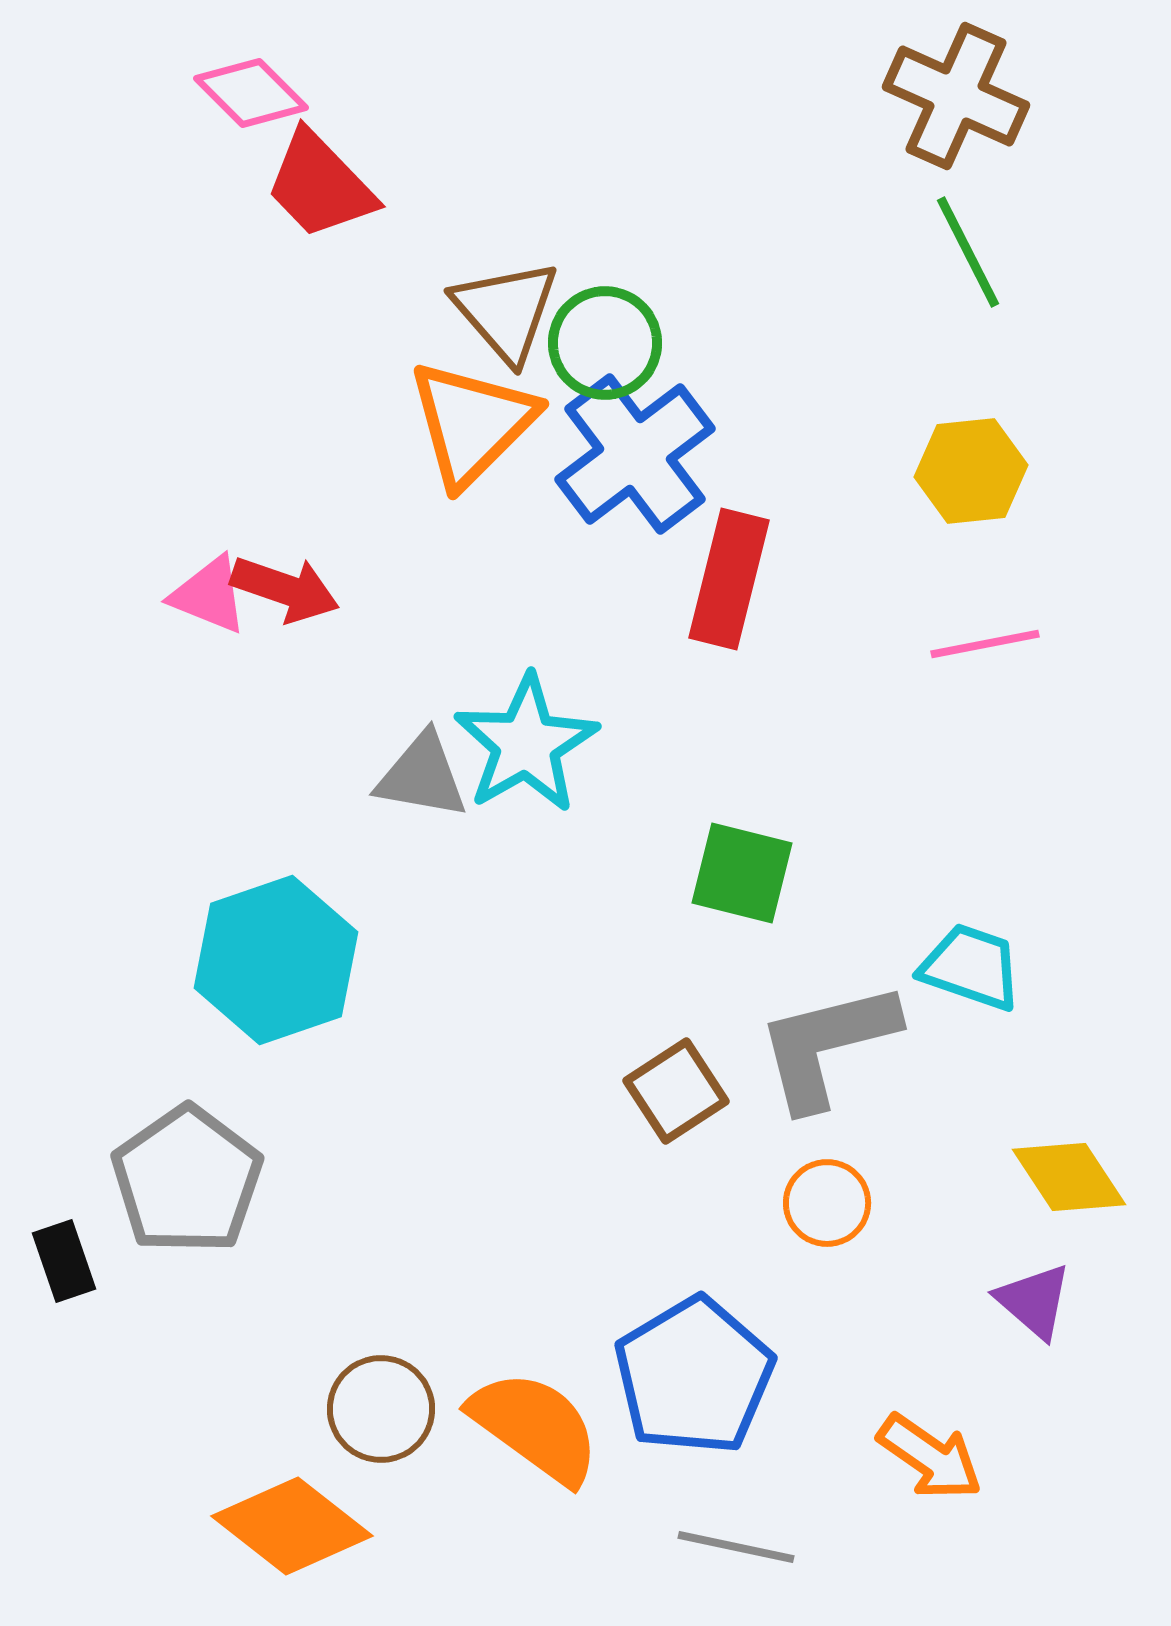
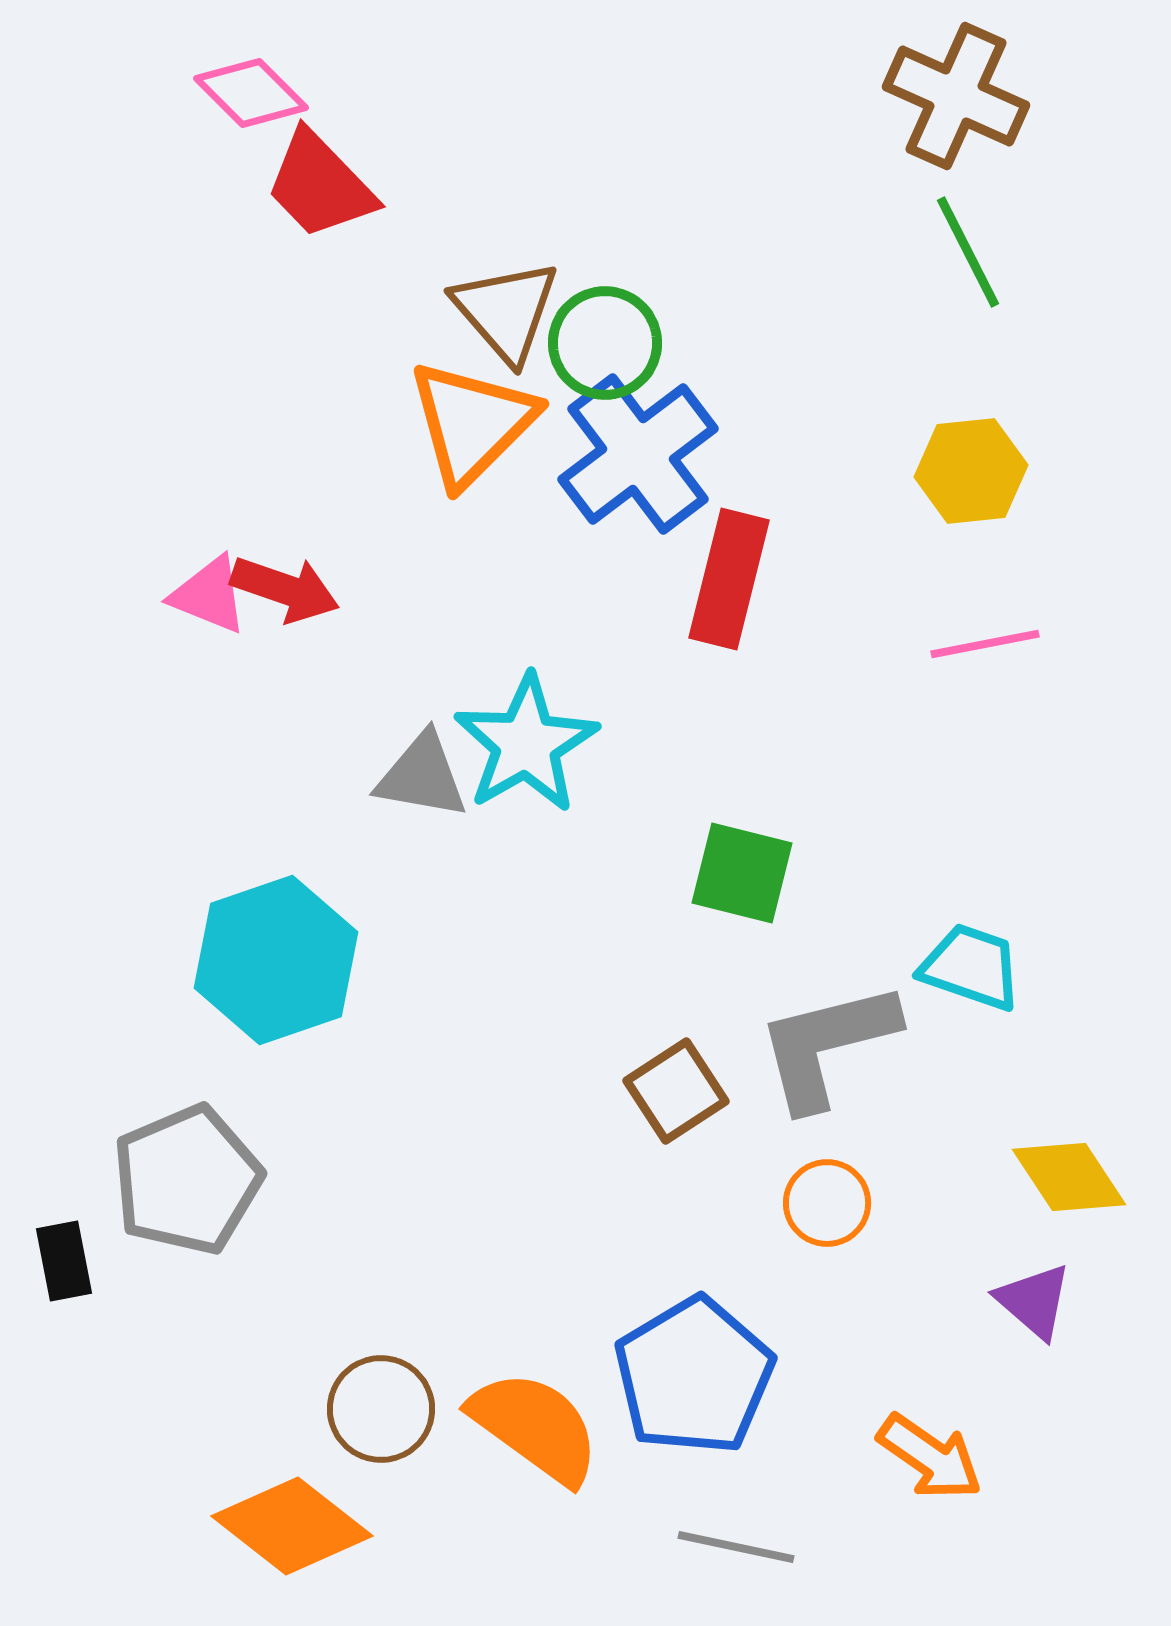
blue cross: moved 3 px right
gray pentagon: rotated 12 degrees clockwise
black rectangle: rotated 8 degrees clockwise
